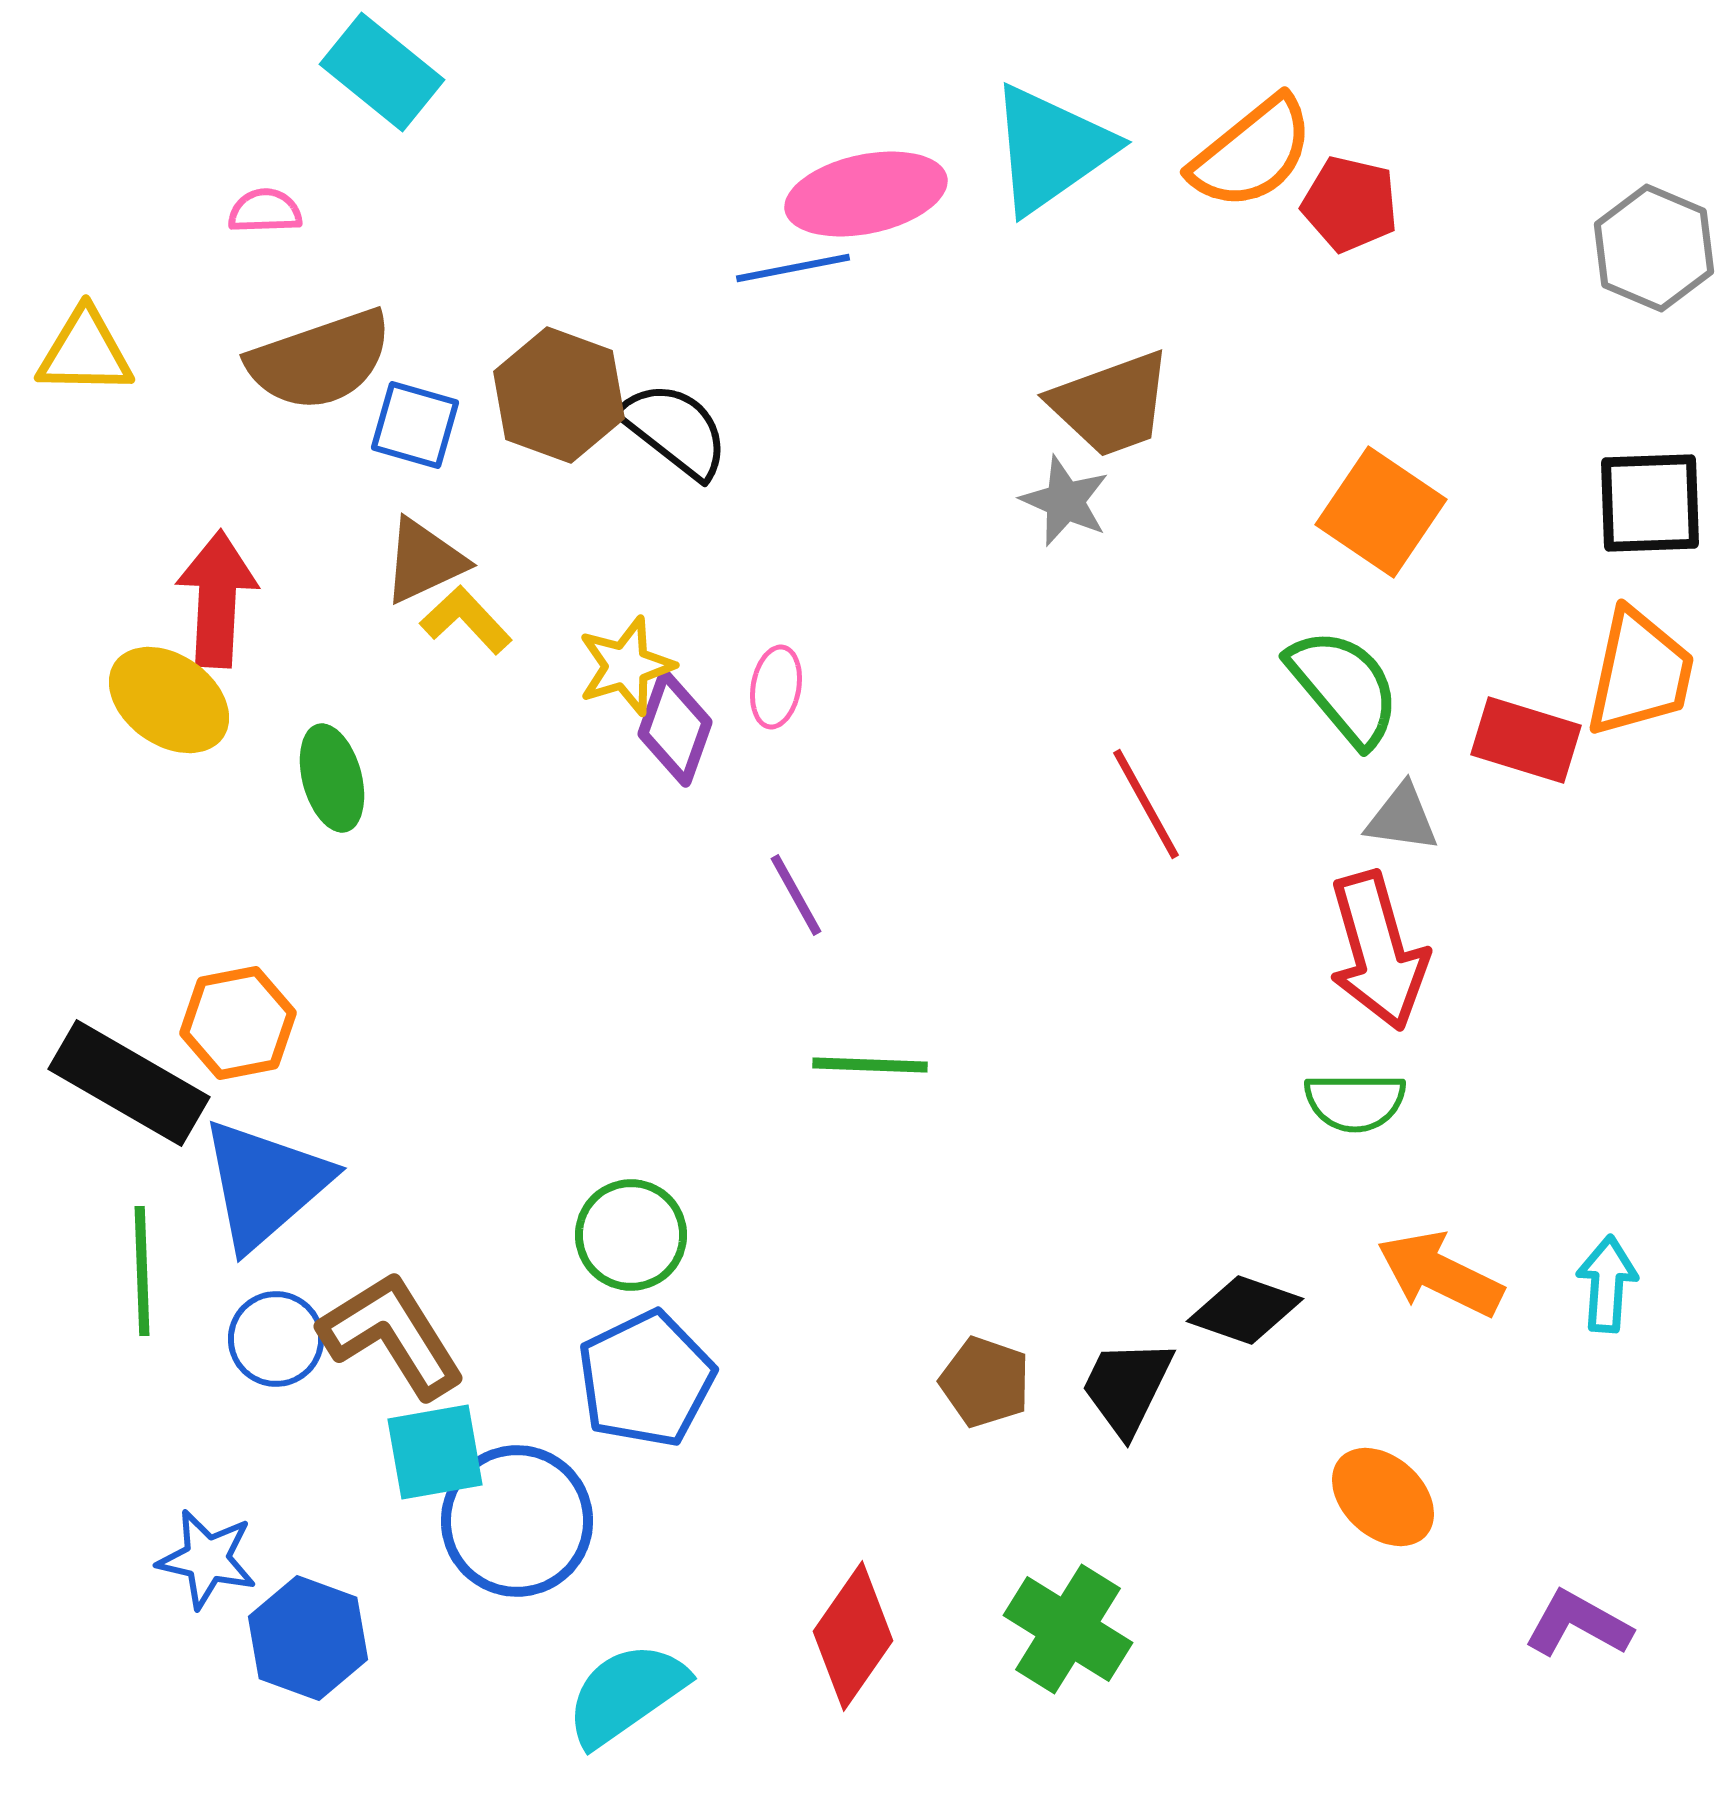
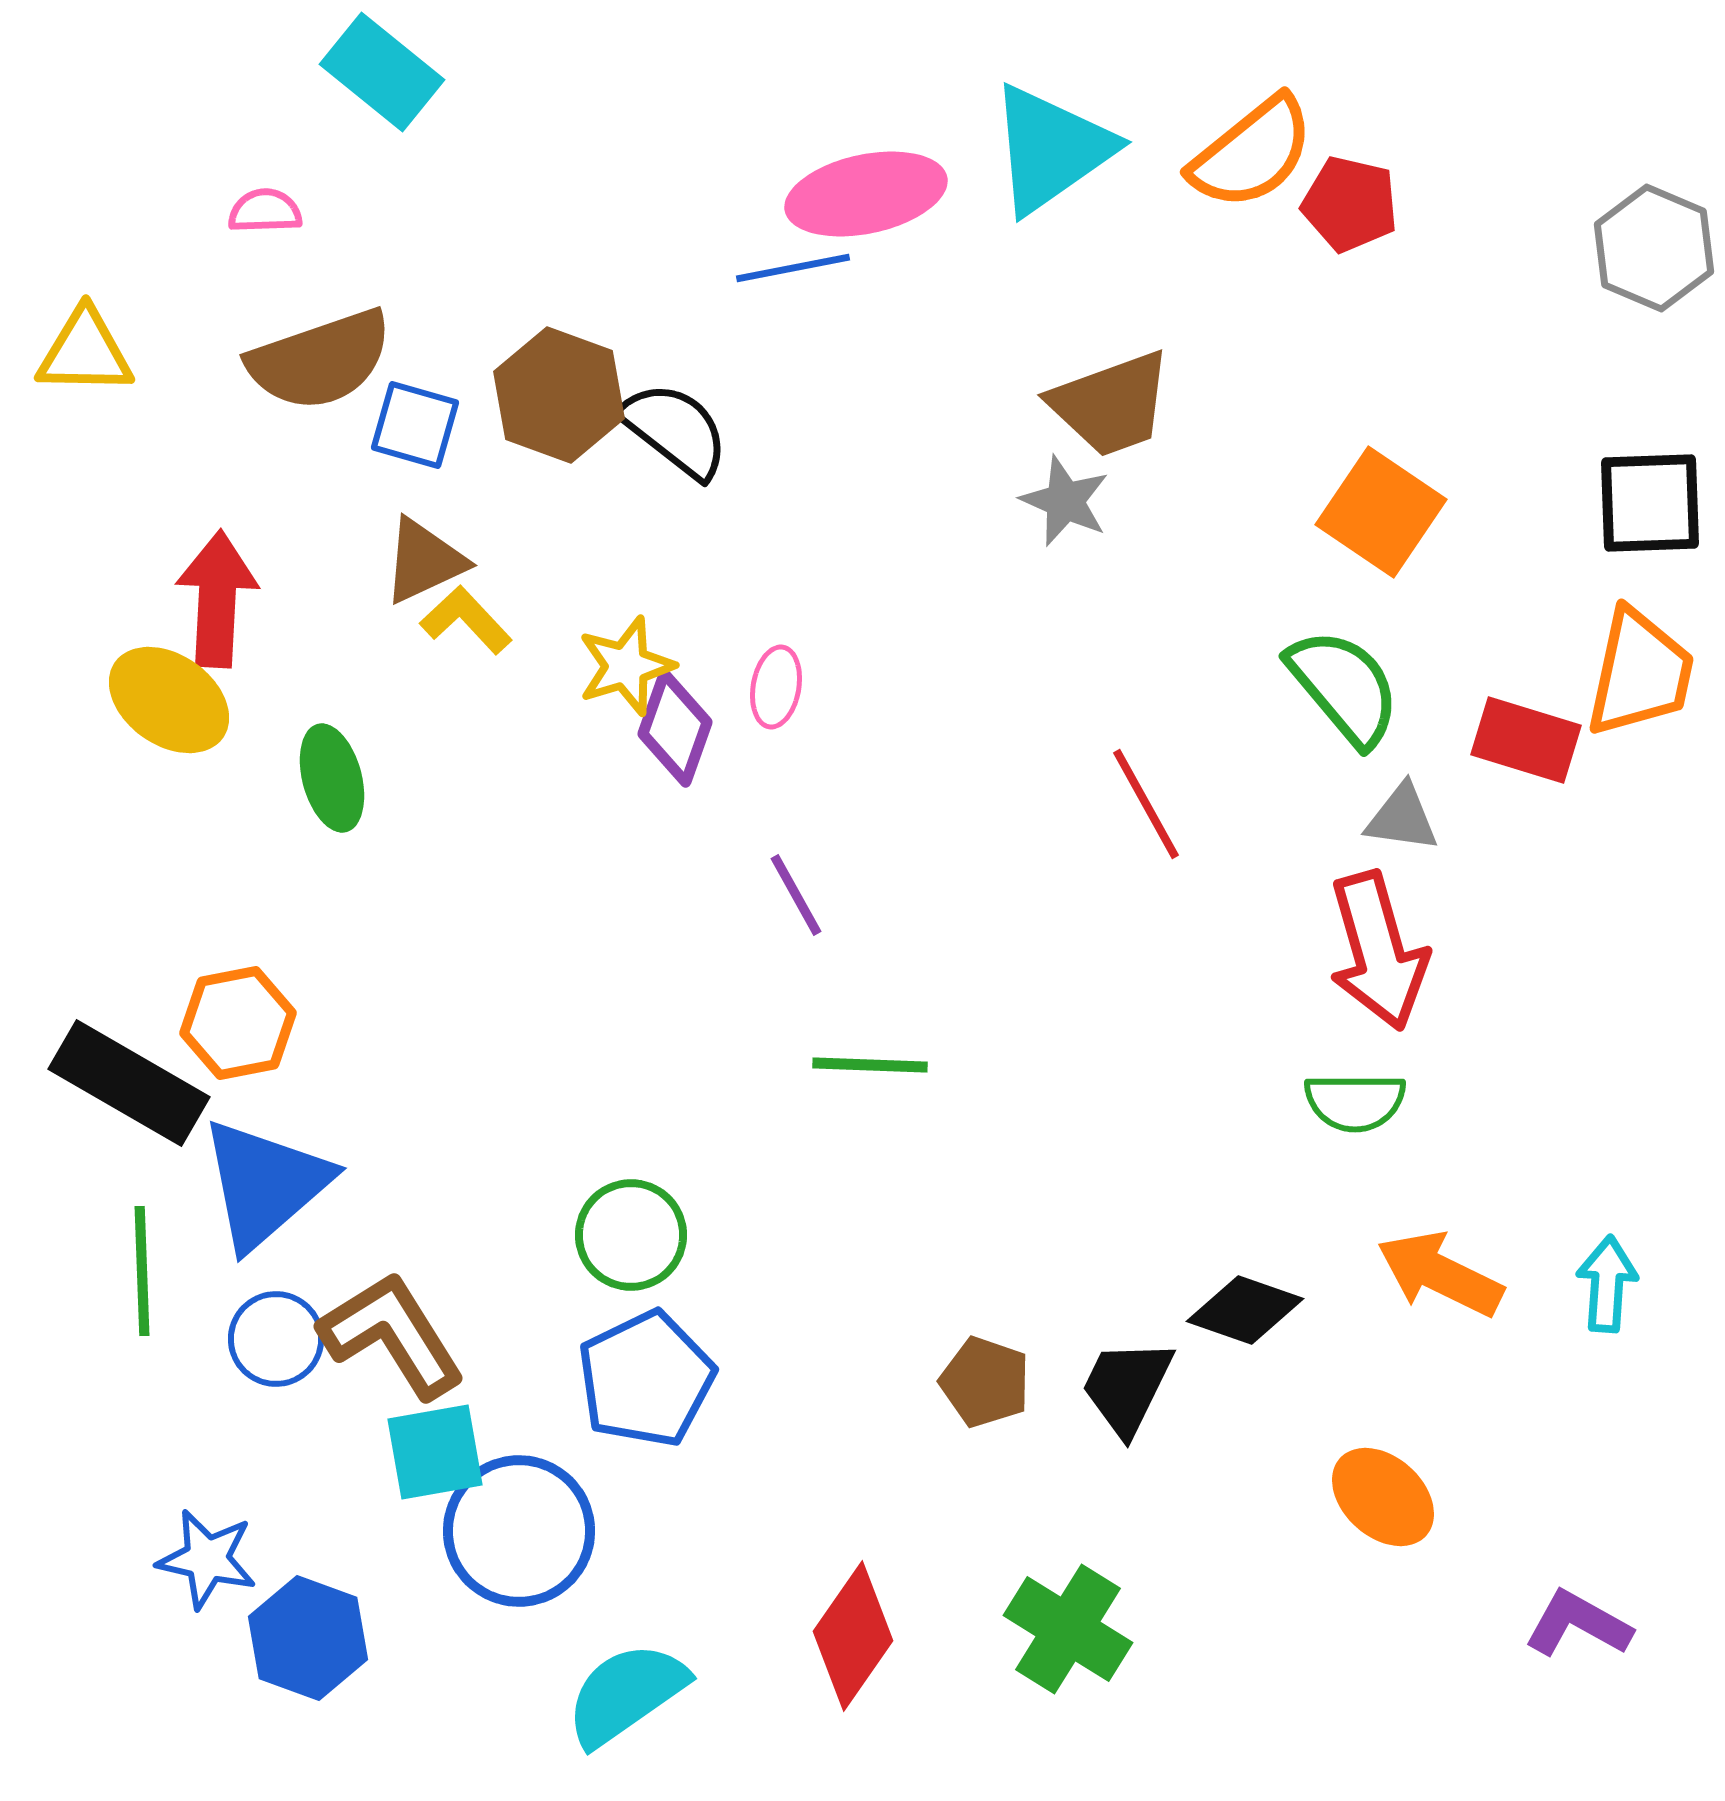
blue circle at (517, 1521): moved 2 px right, 10 px down
